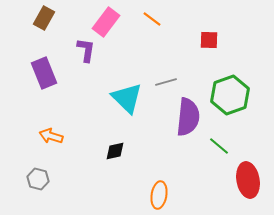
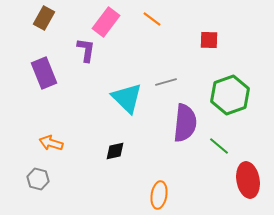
purple semicircle: moved 3 px left, 6 px down
orange arrow: moved 7 px down
